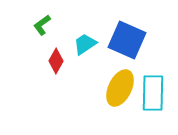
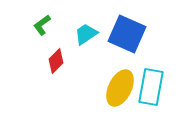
blue square: moved 6 px up
cyan trapezoid: moved 1 px right, 10 px up
red diamond: rotated 15 degrees clockwise
cyan rectangle: moved 2 px left, 6 px up; rotated 9 degrees clockwise
